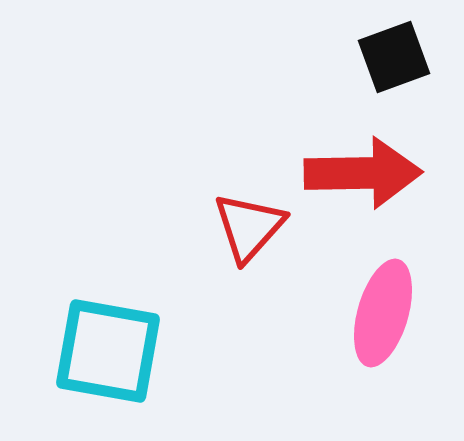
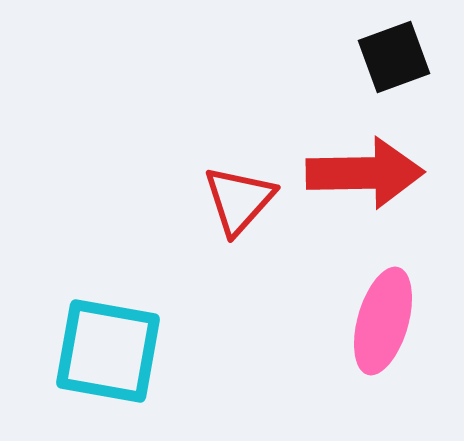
red arrow: moved 2 px right
red triangle: moved 10 px left, 27 px up
pink ellipse: moved 8 px down
